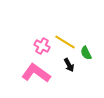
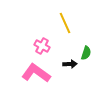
yellow line: moved 19 px up; rotated 35 degrees clockwise
green semicircle: rotated 136 degrees counterclockwise
black arrow: moved 1 px right, 1 px up; rotated 64 degrees counterclockwise
